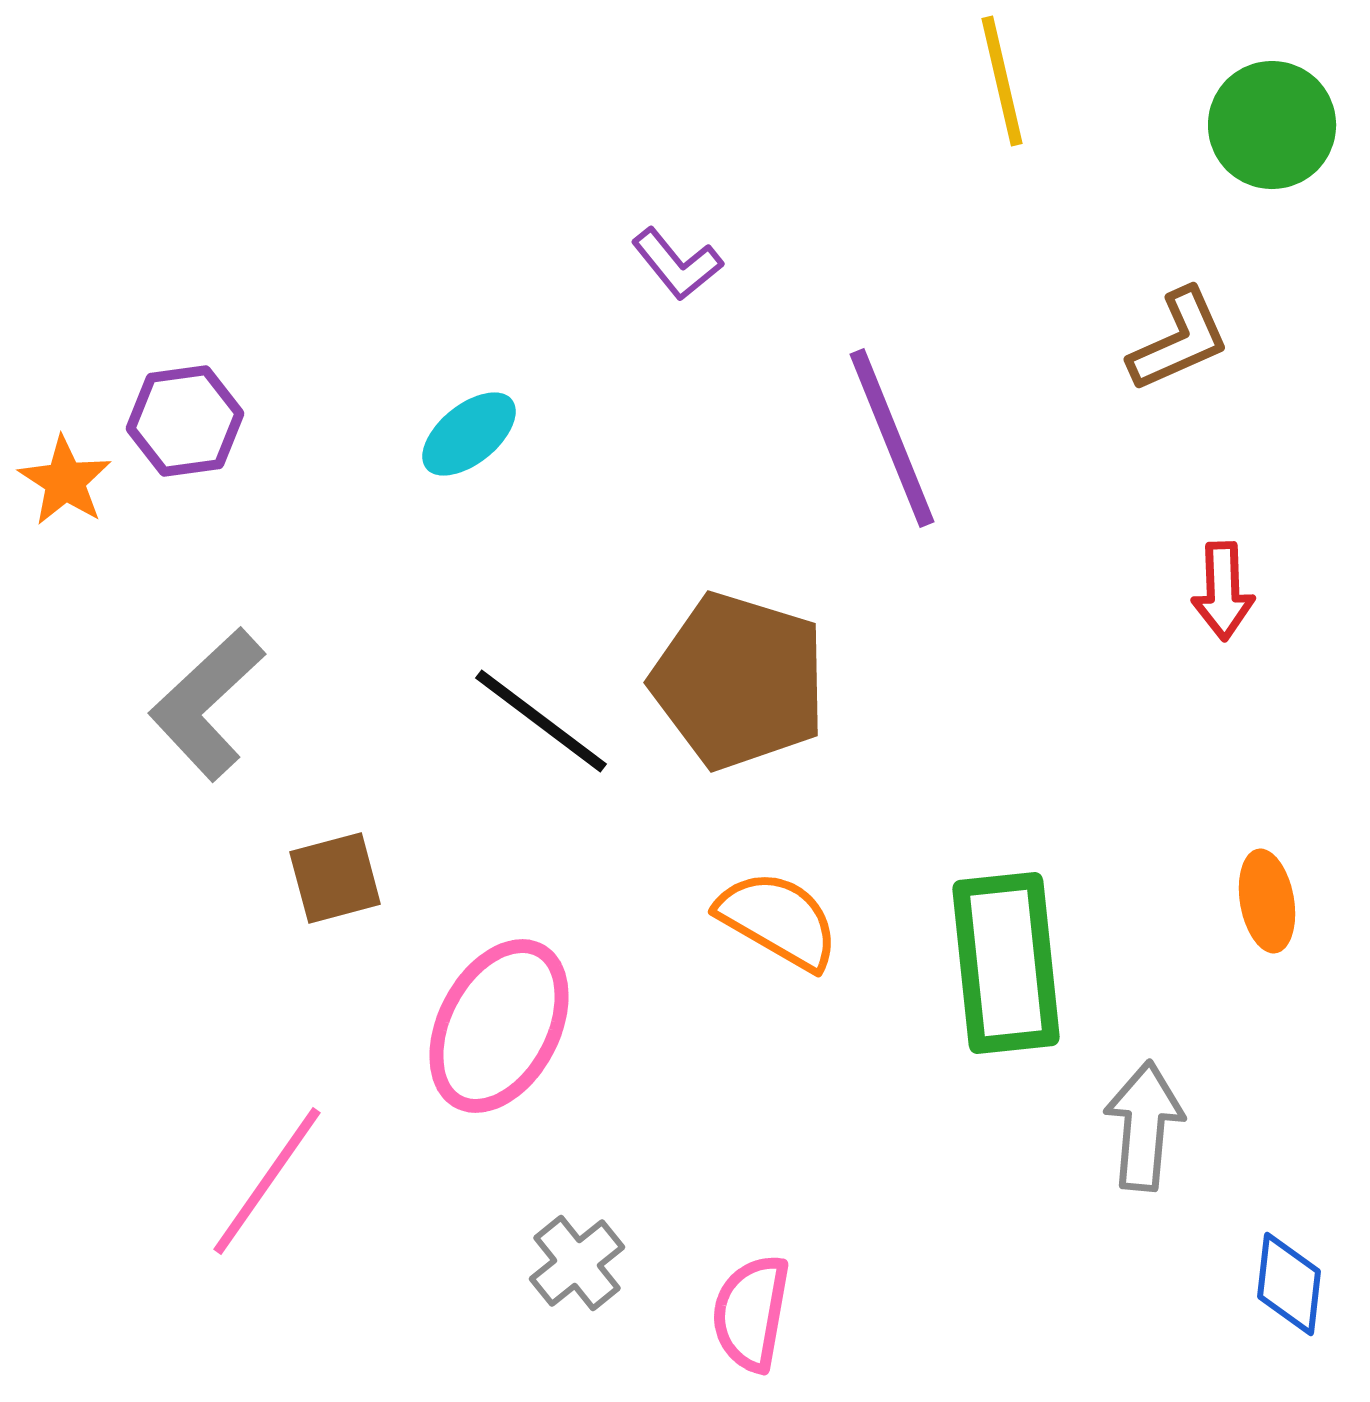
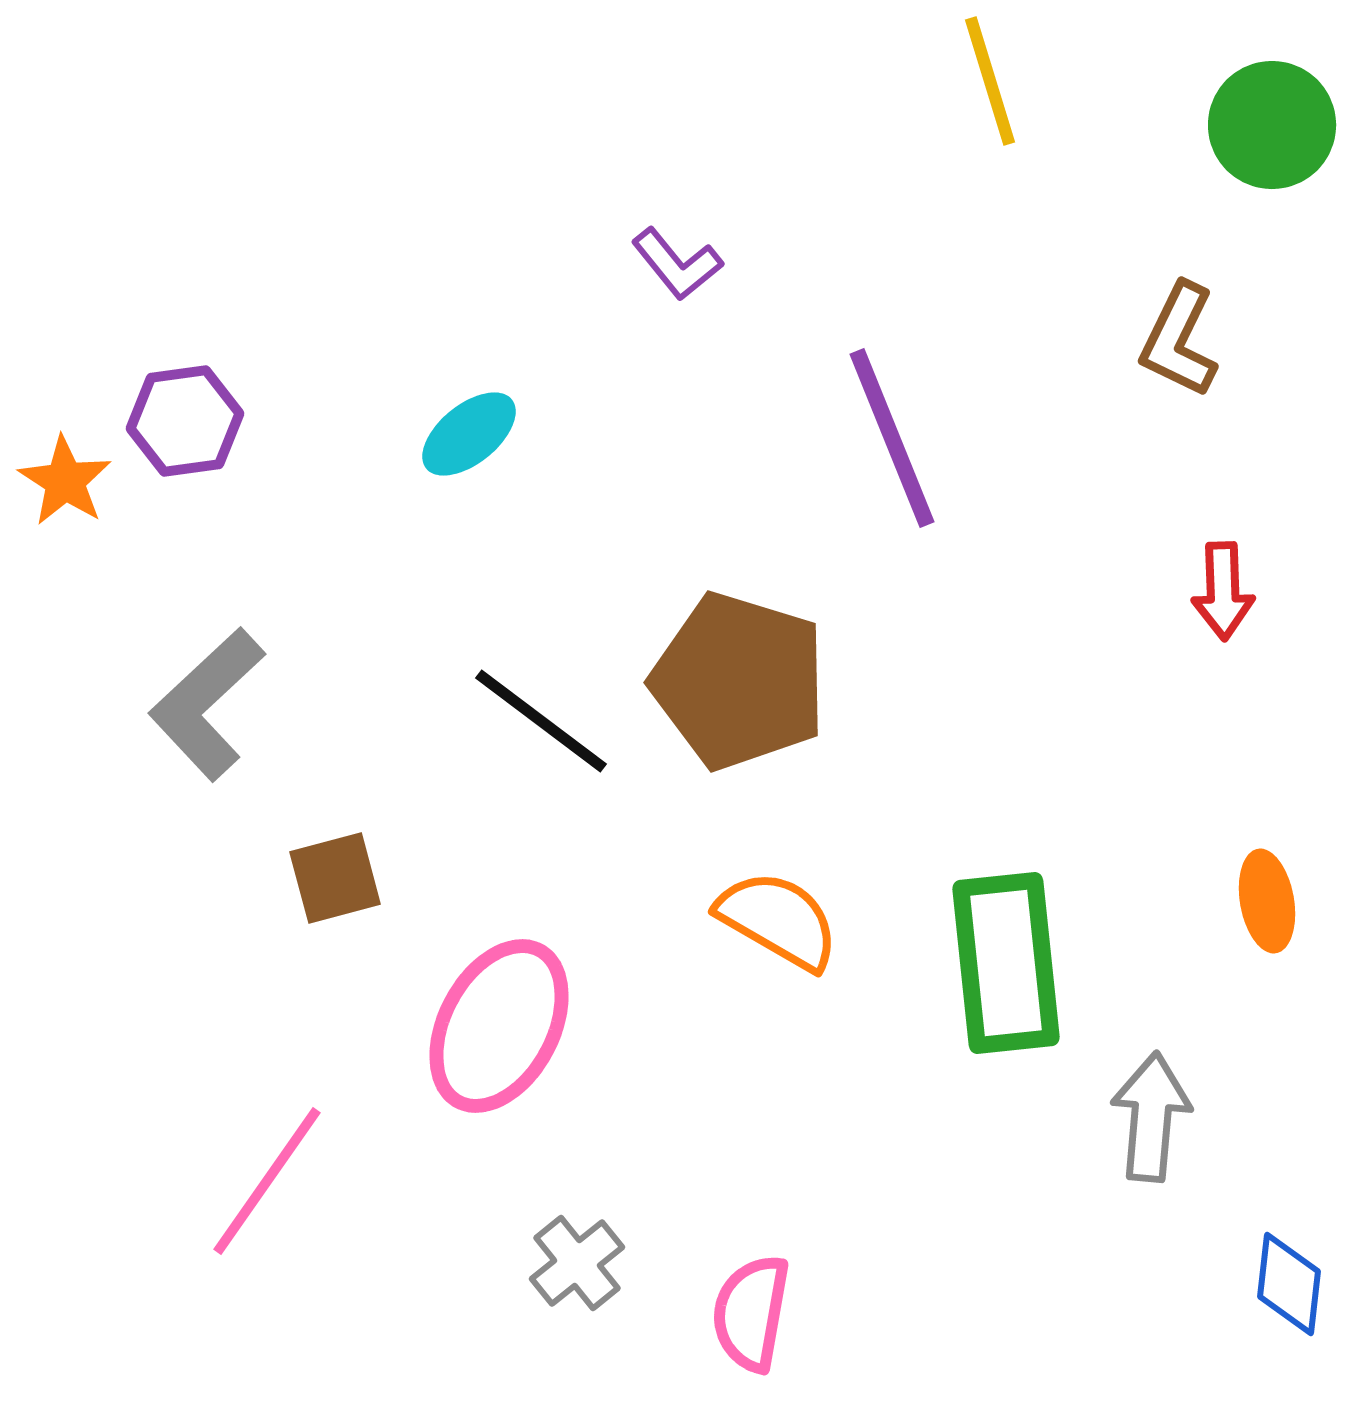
yellow line: moved 12 px left; rotated 4 degrees counterclockwise
brown L-shape: rotated 140 degrees clockwise
gray arrow: moved 7 px right, 9 px up
